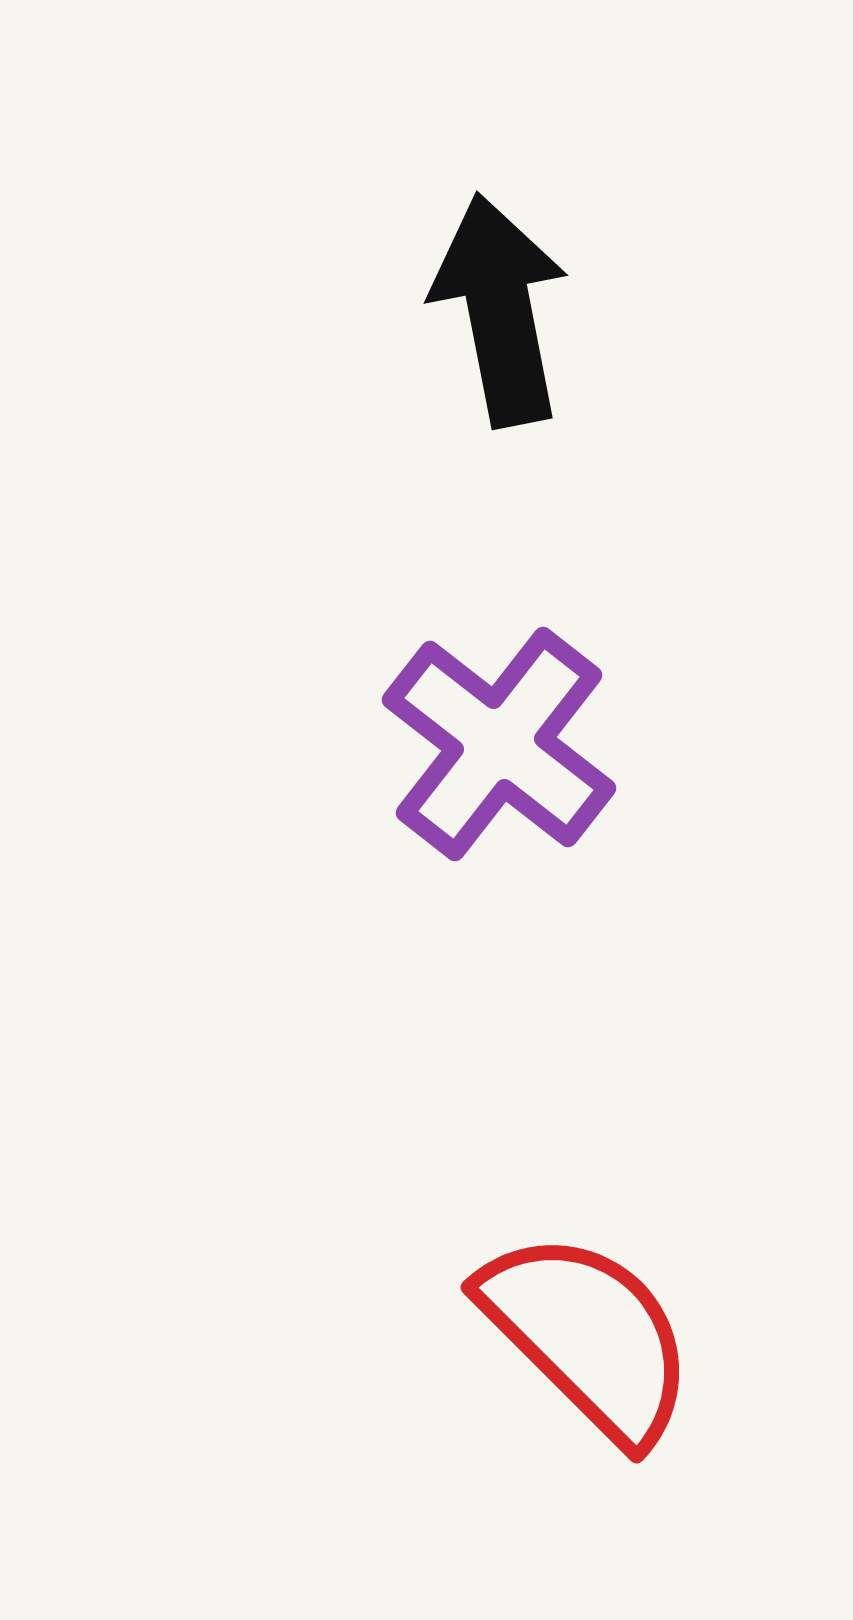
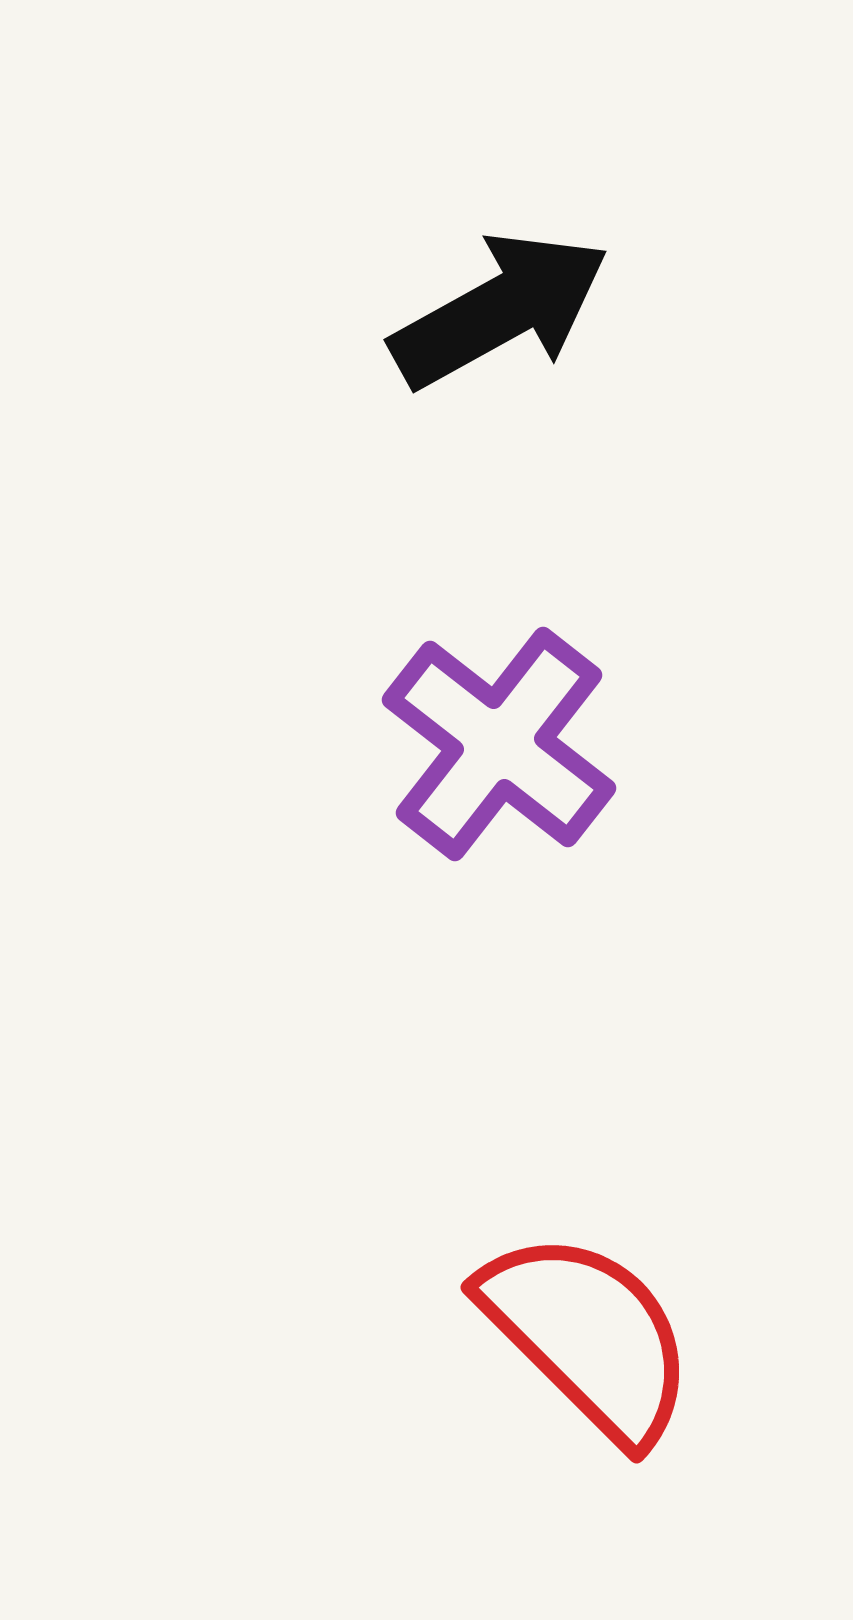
black arrow: rotated 72 degrees clockwise
